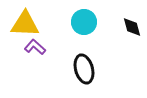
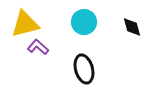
yellow triangle: rotated 16 degrees counterclockwise
purple L-shape: moved 3 px right
